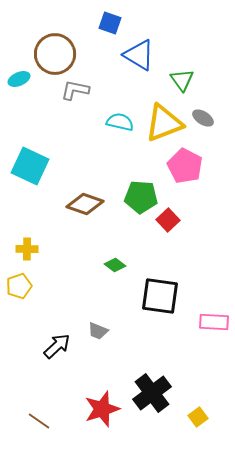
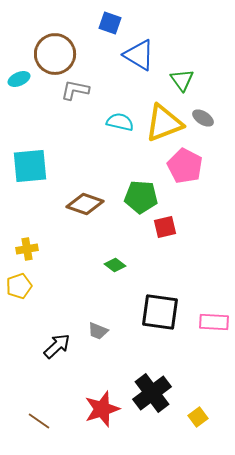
cyan square: rotated 30 degrees counterclockwise
red square: moved 3 px left, 7 px down; rotated 30 degrees clockwise
yellow cross: rotated 10 degrees counterclockwise
black square: moved 16 px down
